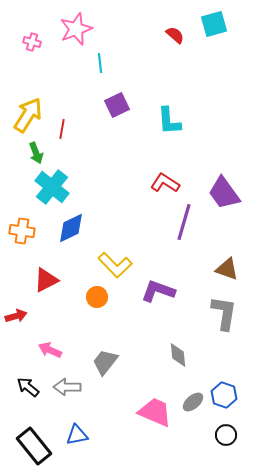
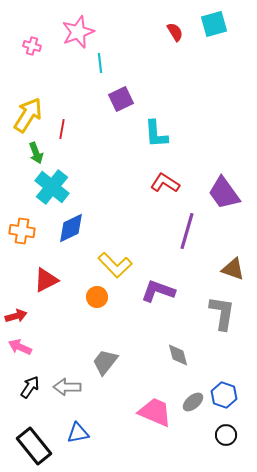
pink star: moved 2 px right, 3 px down
red semicircle: moved 3 px up; rotated 18 degrees clockwise
pink cross: moved 4 px down
purple square: moved 4 px right, 6 px up
cyan L-shape: moved 13 px left, 13 px down
purple line: moved 3 px right, 9 px down
brown triangle: moved 6 px right
gray L-shape: moved 2 px left
pink arrow: moved 30 px left, 3 px up
gray diamond: rotated 10 degrees counterclockwise
black arrow: moved 2 px right; rotated 85 degrees clockwise
blue triangle: moved 1 px right, 2 px up
